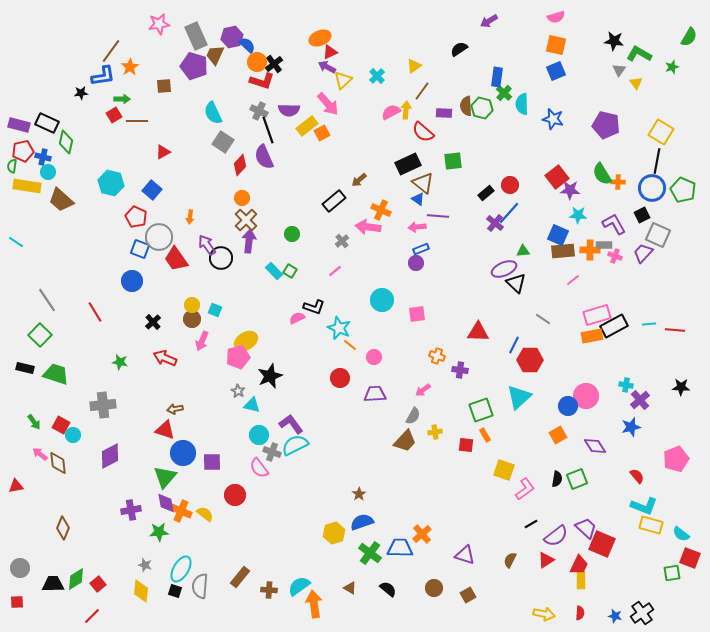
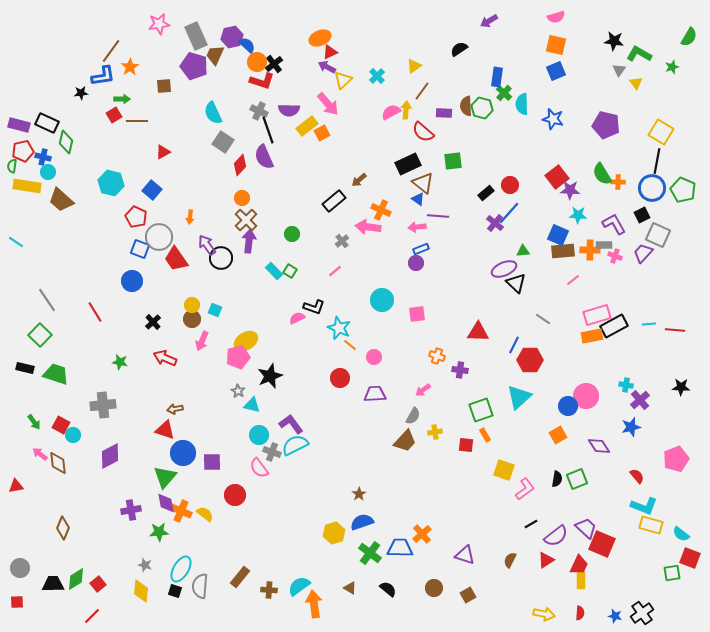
purple diamond at (595, 446): moved 4 px right
